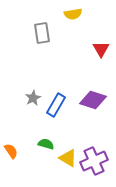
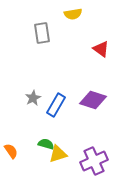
red triangle: rotated 24 degrees counterclockwise
yellow triangle: moved 10 px left, 4 px up; rotated 48 degrees counterclockwise
